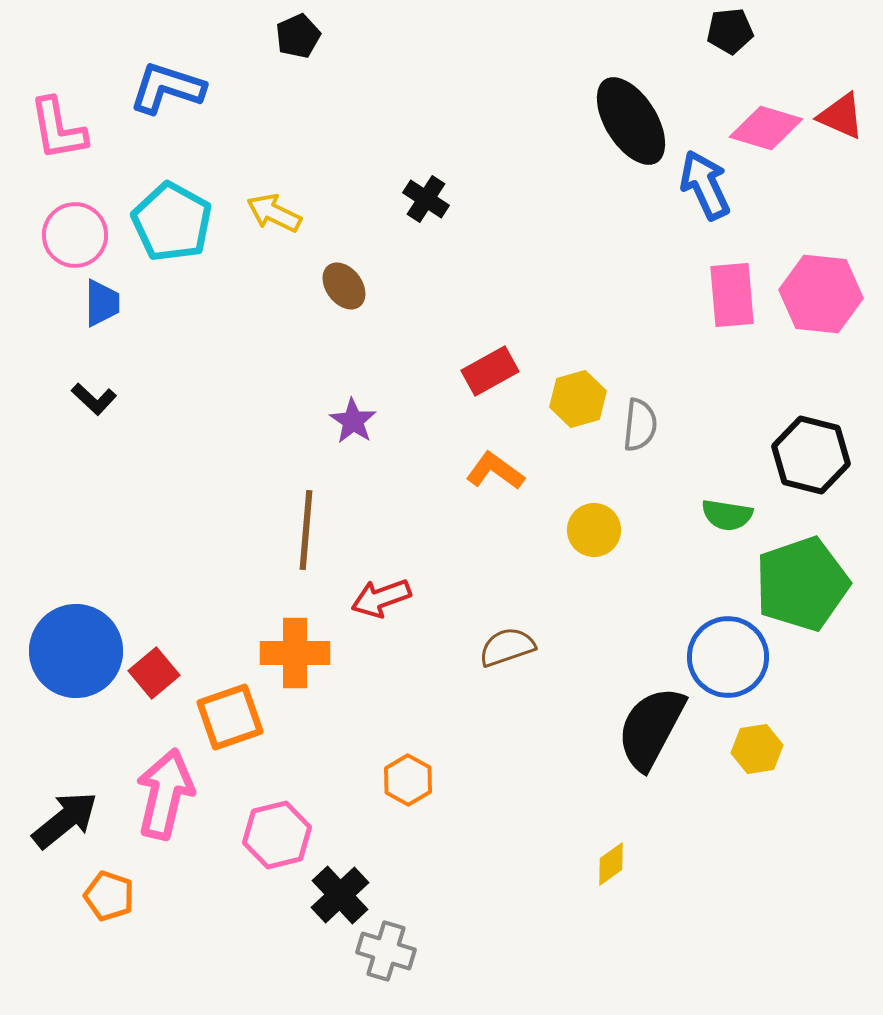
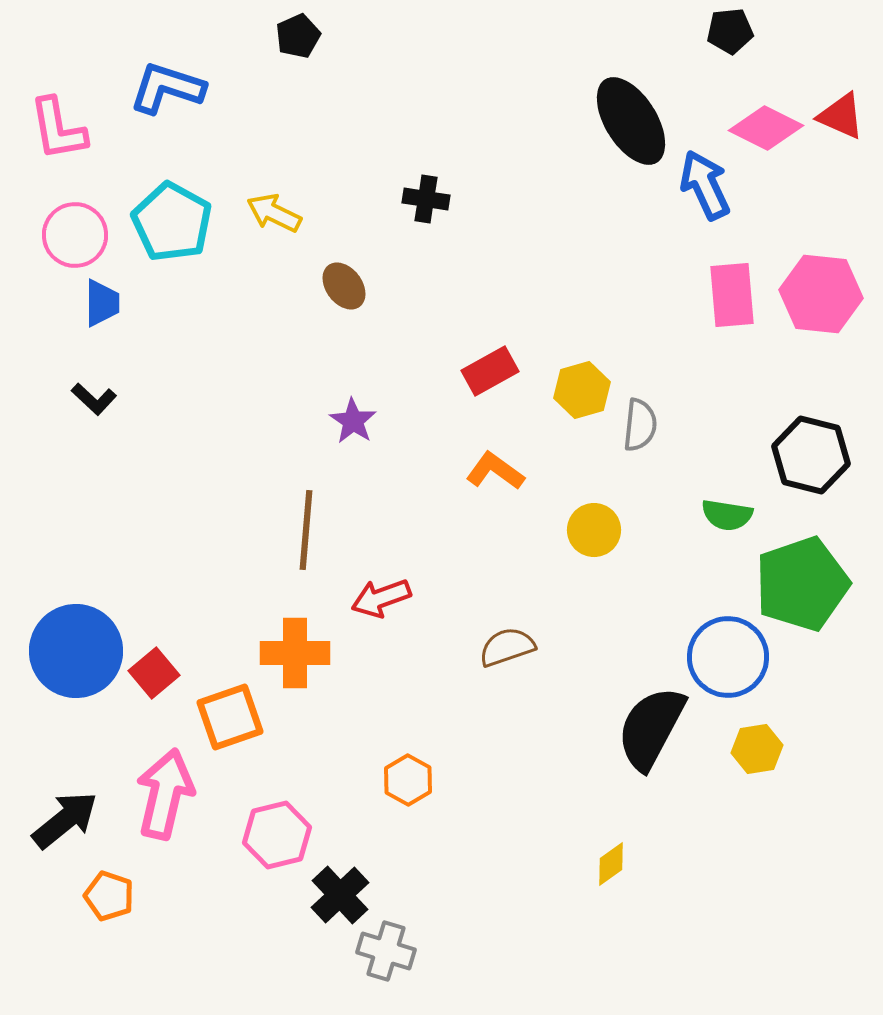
pink diamond at (766, 128): rotated 10 degrees clockwise
black cross at (426, 199): rotated 24 degrees counterclockwise
yellow hexagon at (578, 399): moved 4 px right, 9 px up
